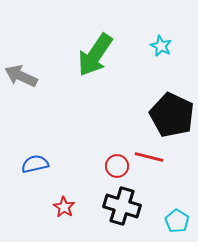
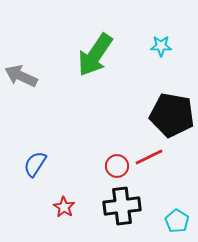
cyan star: rotated 25 degrees counterclockwise
black pentagon: rotated 15 degrees counterclockwise
red line: rotated 40 degrees counterclockwise
blue semicircle: rotated 44 degrees counterclockwise
black cross: rotated 24 degrees counterclockwise
